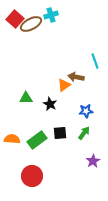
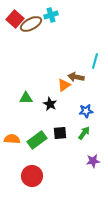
cyan line: rotated 35 degrees clockwise
purple star: rotated 24 degrees clockwise
